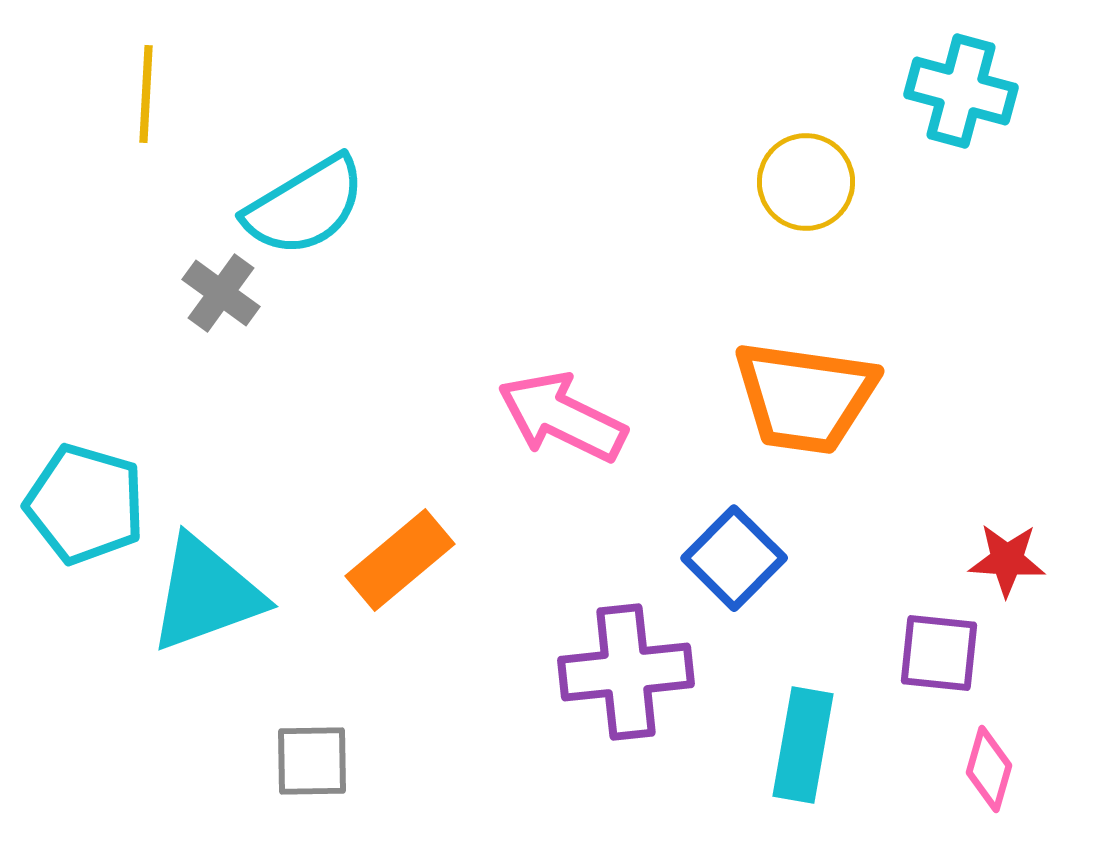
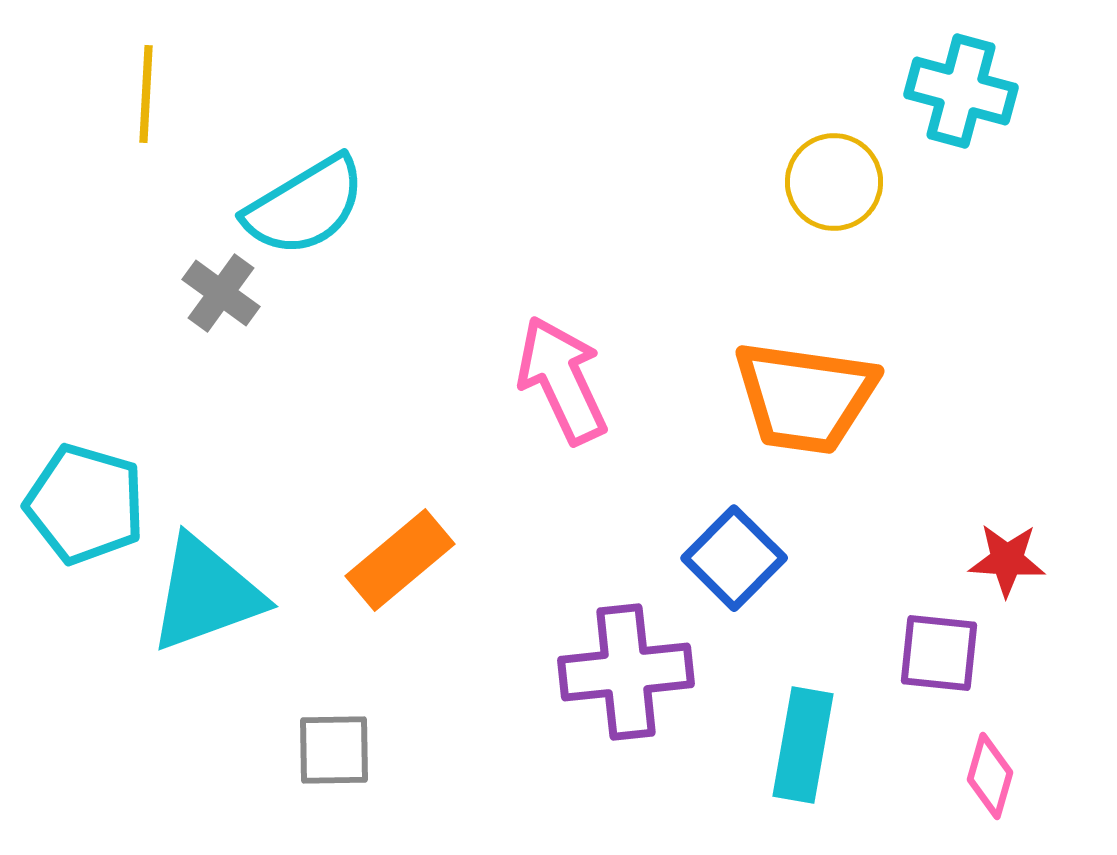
yellow circle: moved 28 px right
pink arrow: moved 37 px up; rotated 39 degrees clockwise
gray square: moved 22 px right, 11 px up
pink diamond: moved 1 px right, 7 px down
